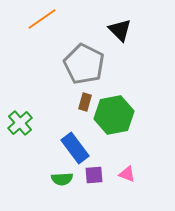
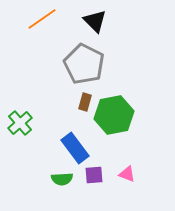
black triangle: moved 25 px left, 9 px up
